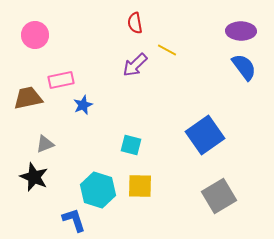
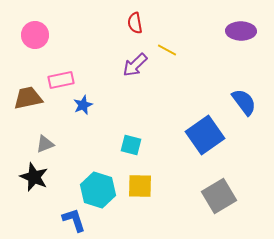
blue semicircle: moved 35 px down
